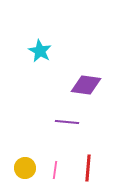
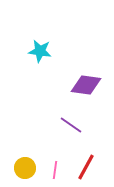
cyan star: rotated 20 degrees counterclockwise
purple line: moved 4 px right, 3 px down; rotated 30 degrees clockwise
red line: moved 2 px left, 1 px up; rotated 24 degrees clockwise
